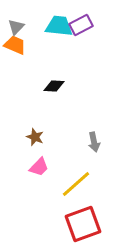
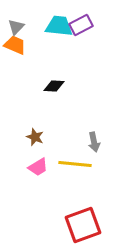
pink trapezoid: moved 1 px left; rotated 15 degrees clockwise
yellow line: moved 1 px left, 20 px up; rotated 48 degrees clockwise
red square: moved 1 px down
